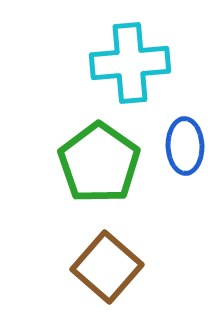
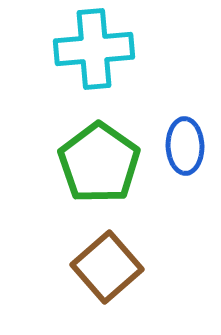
cyan cross: moved 36 px left, 14 px up
brown square: rotated 8 degrees clockwise
